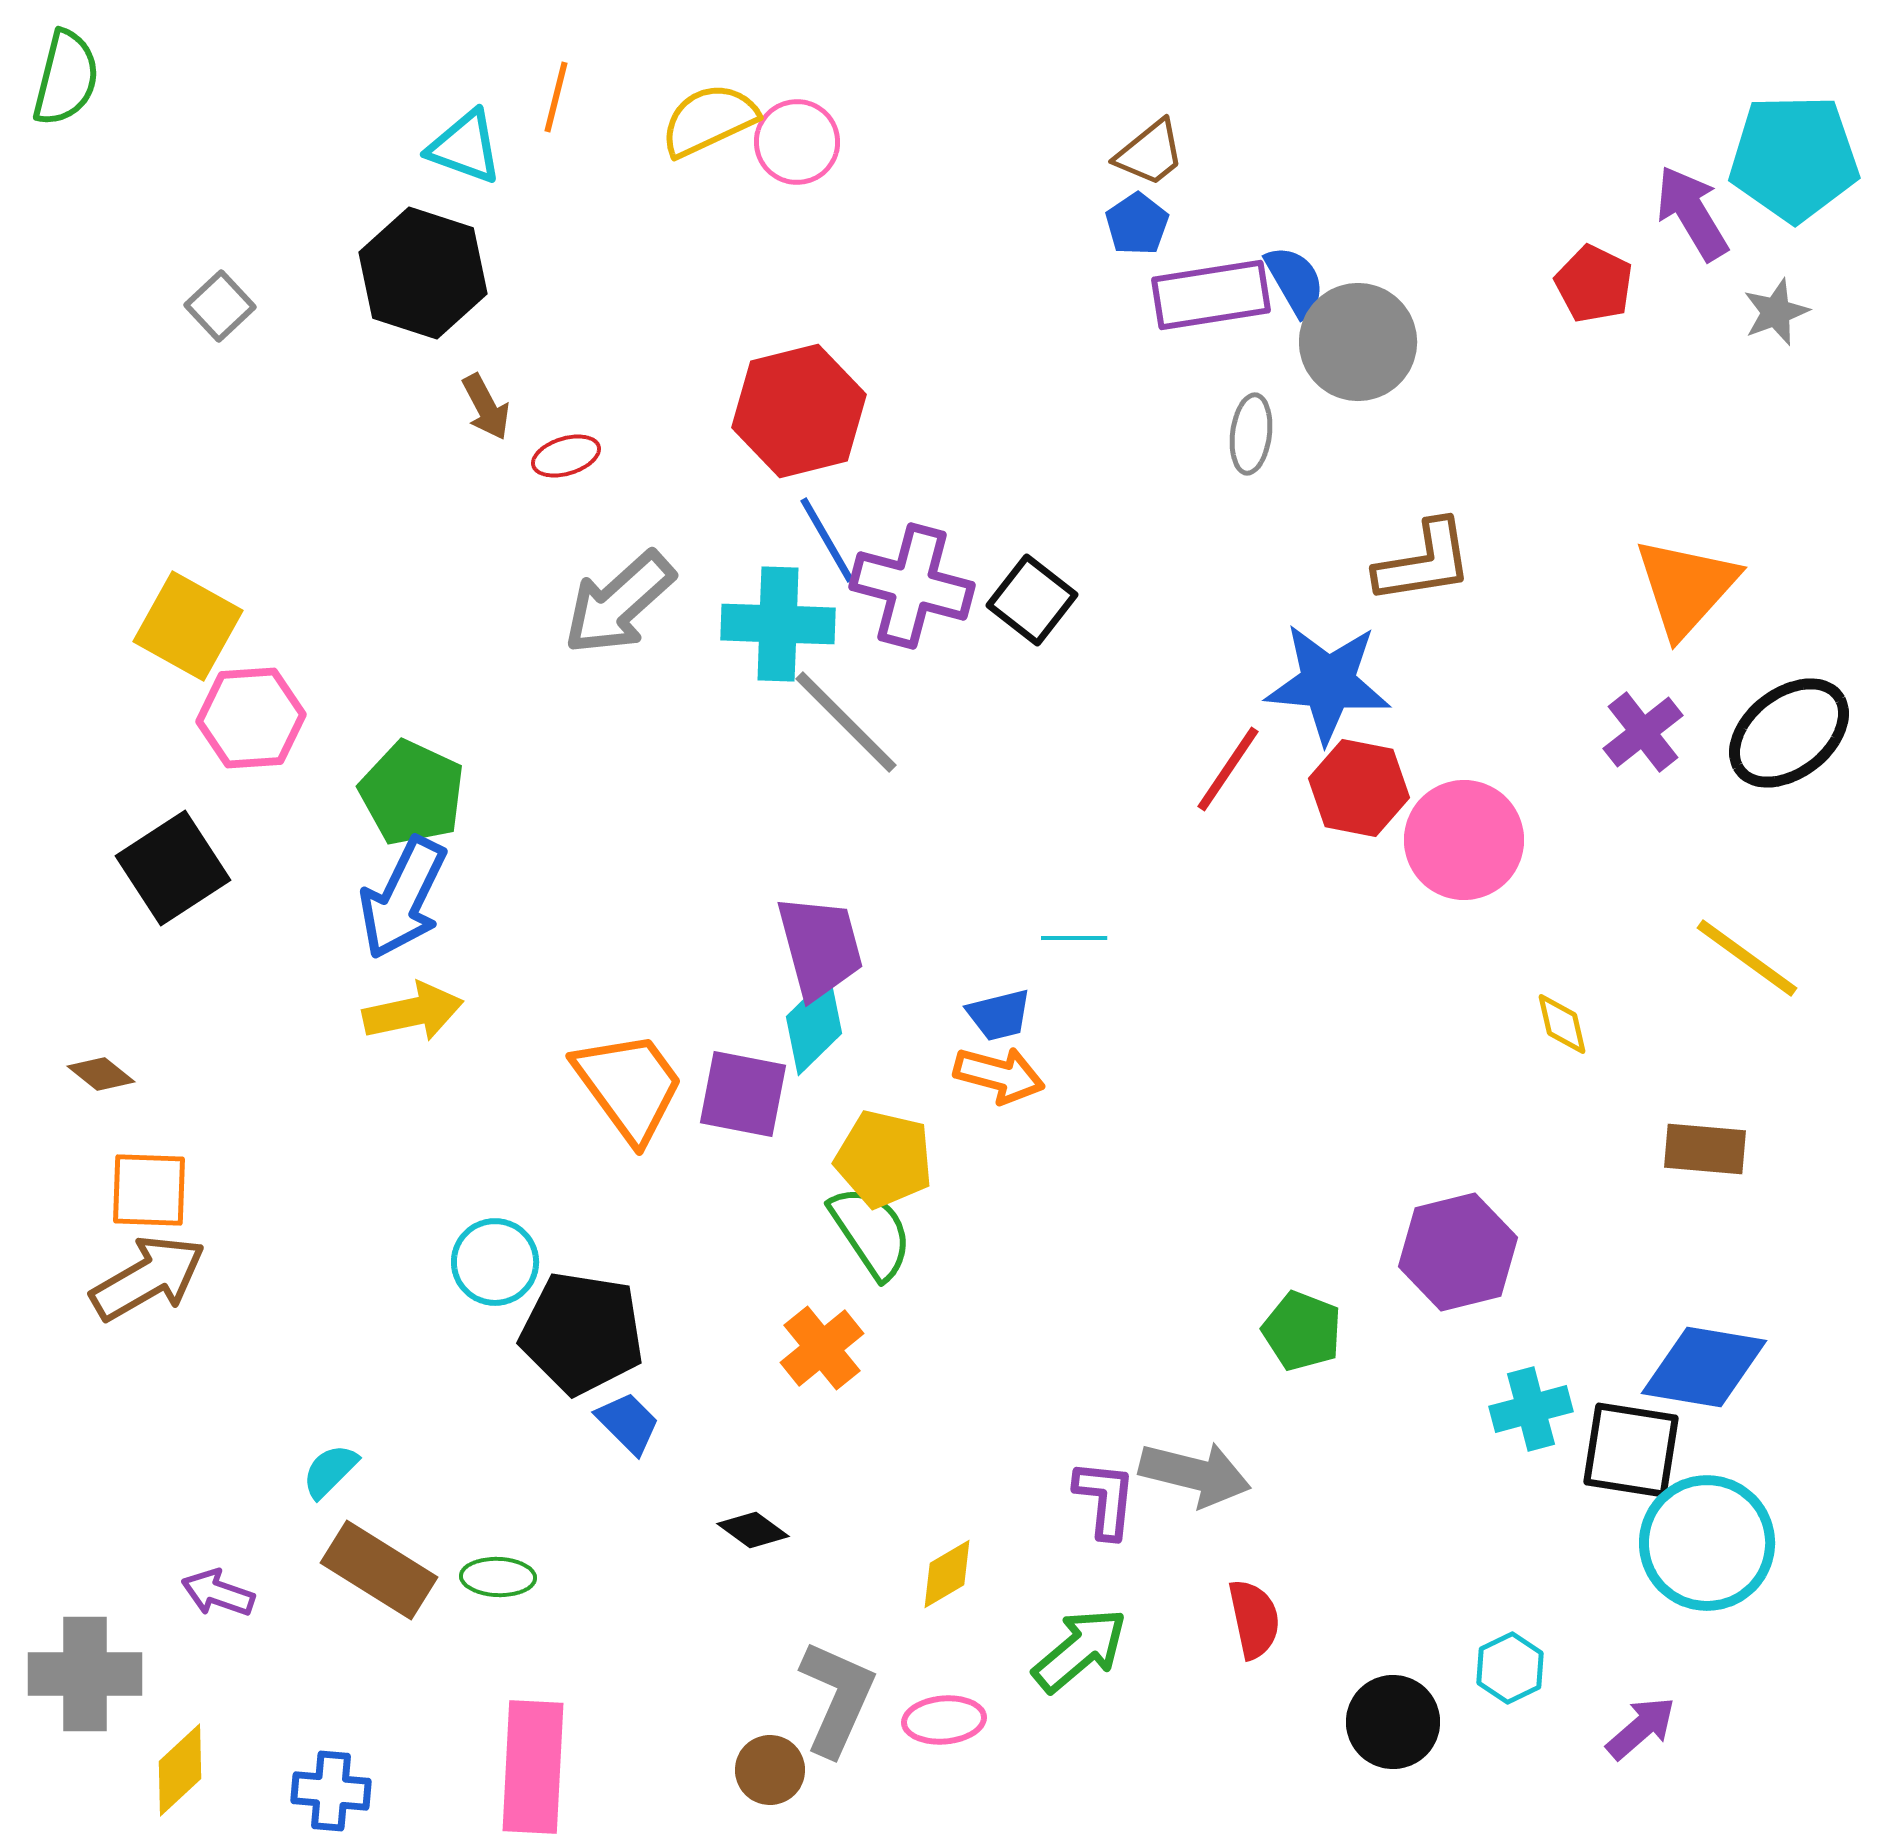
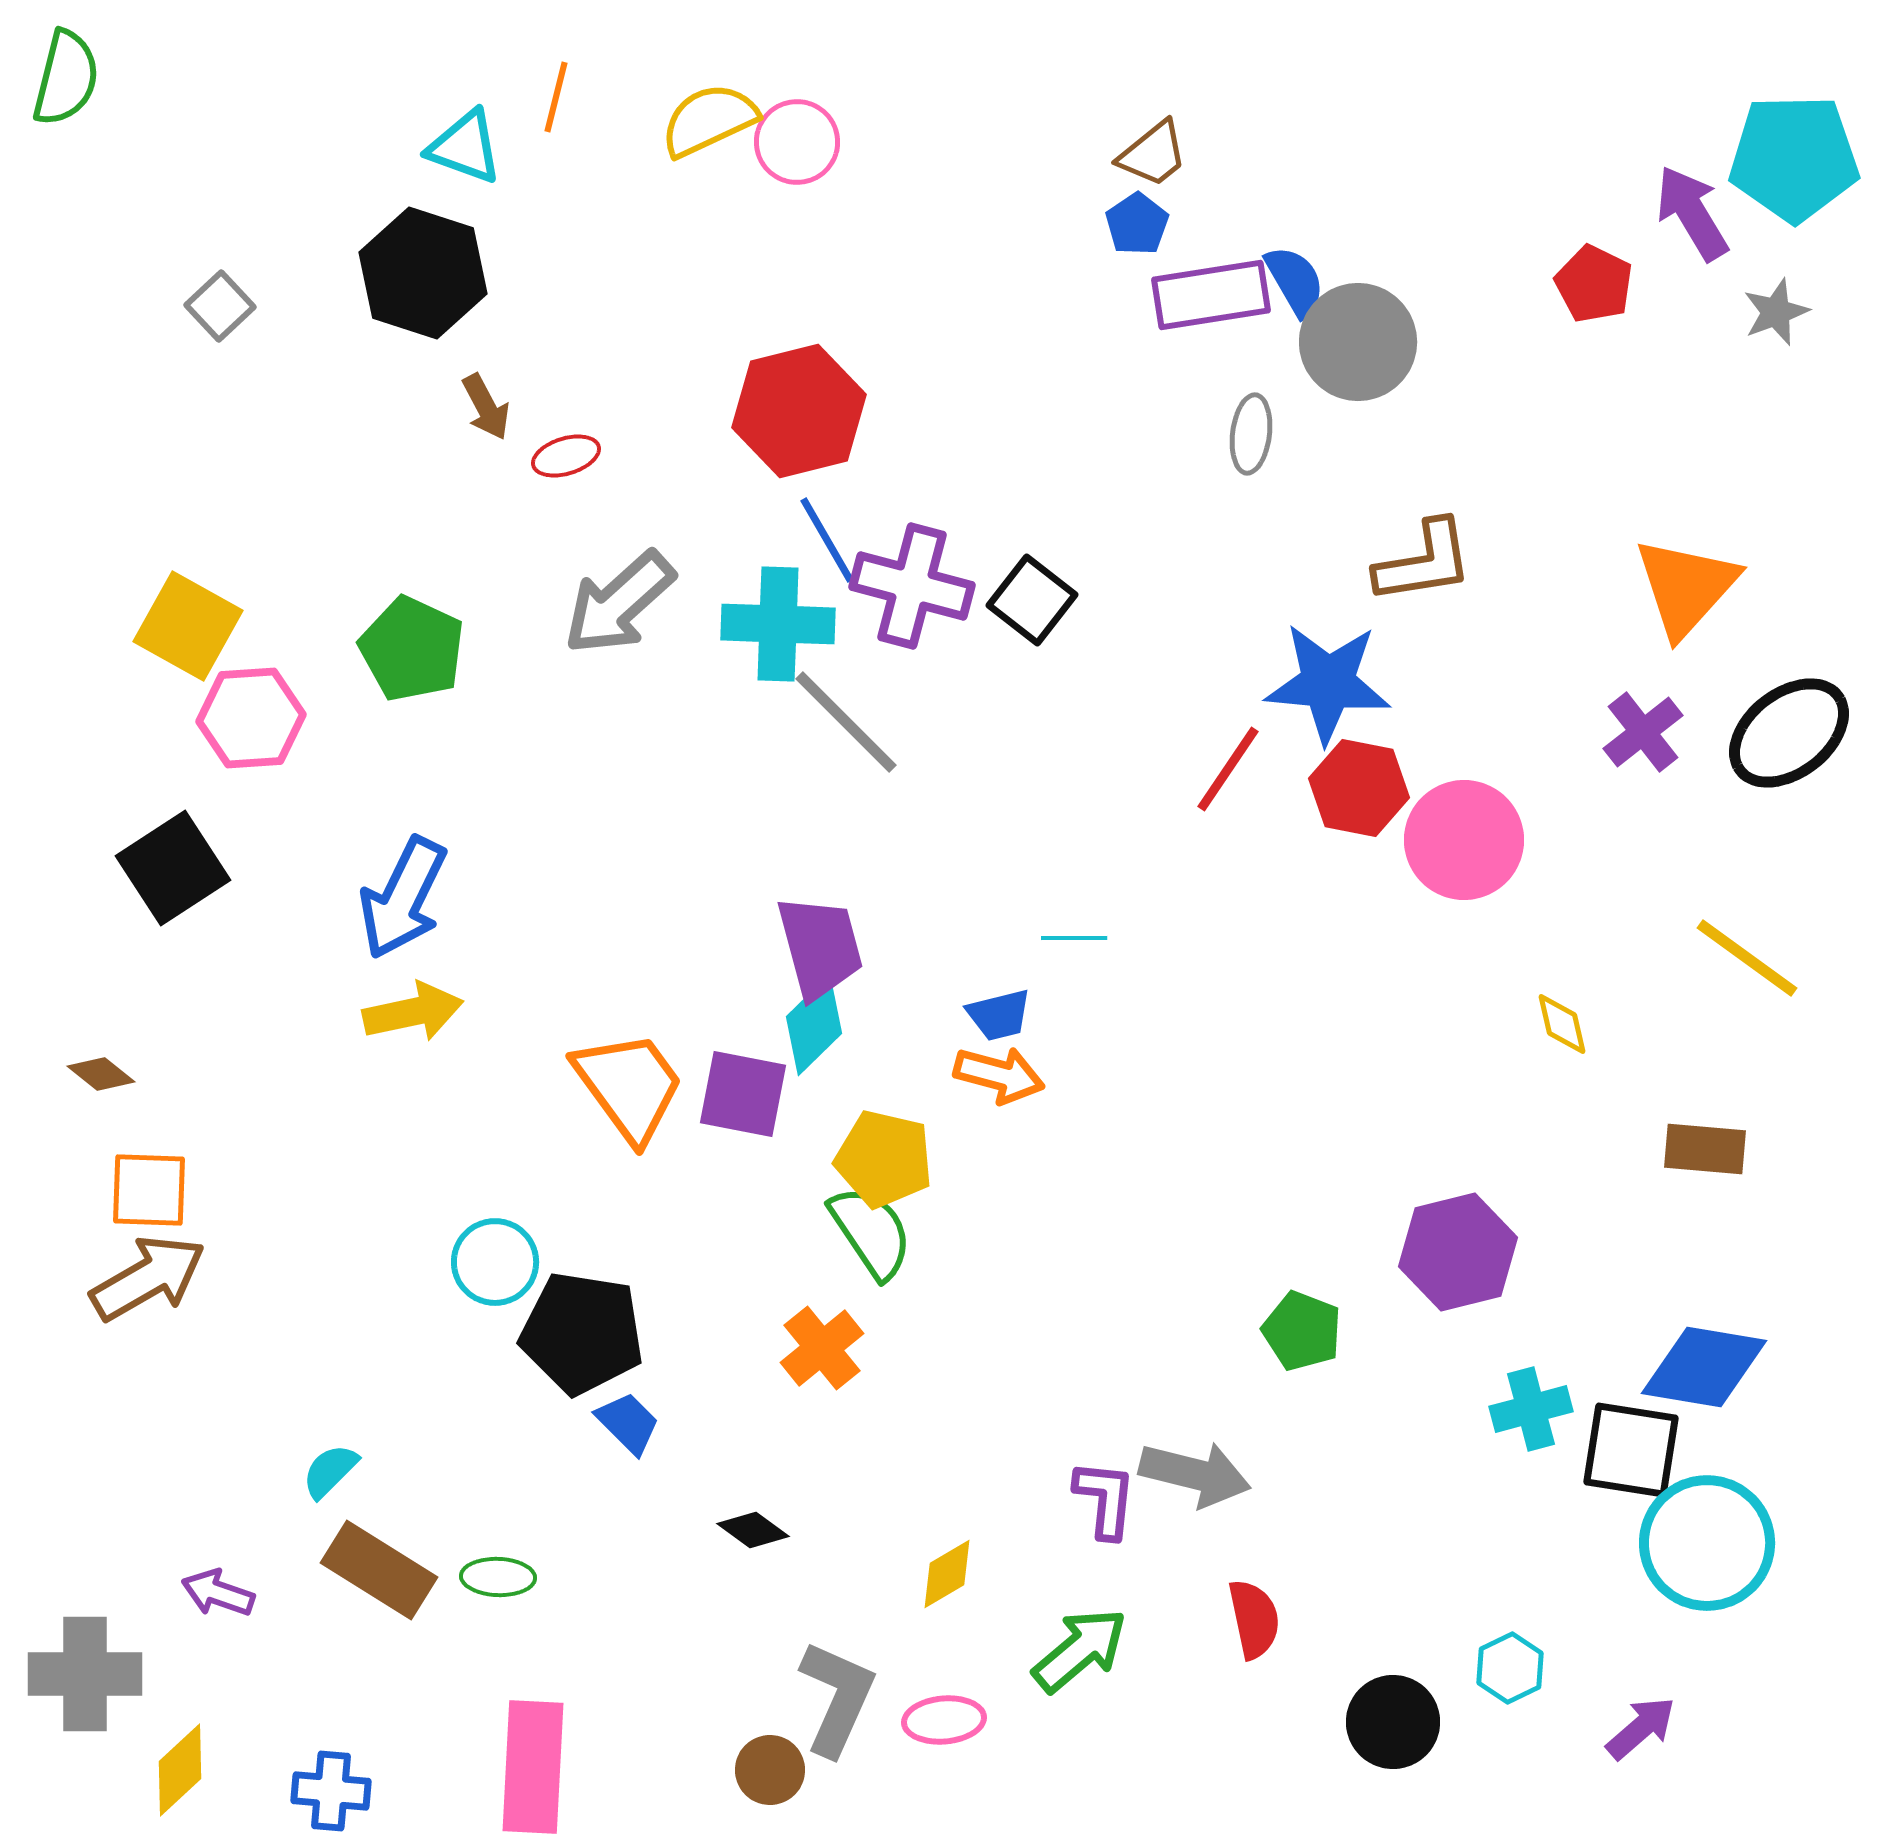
brown trapezoid at (1150, 153): moved 3 px right, 1 px down
green pentagon at (412, 793): moved 144 px up
